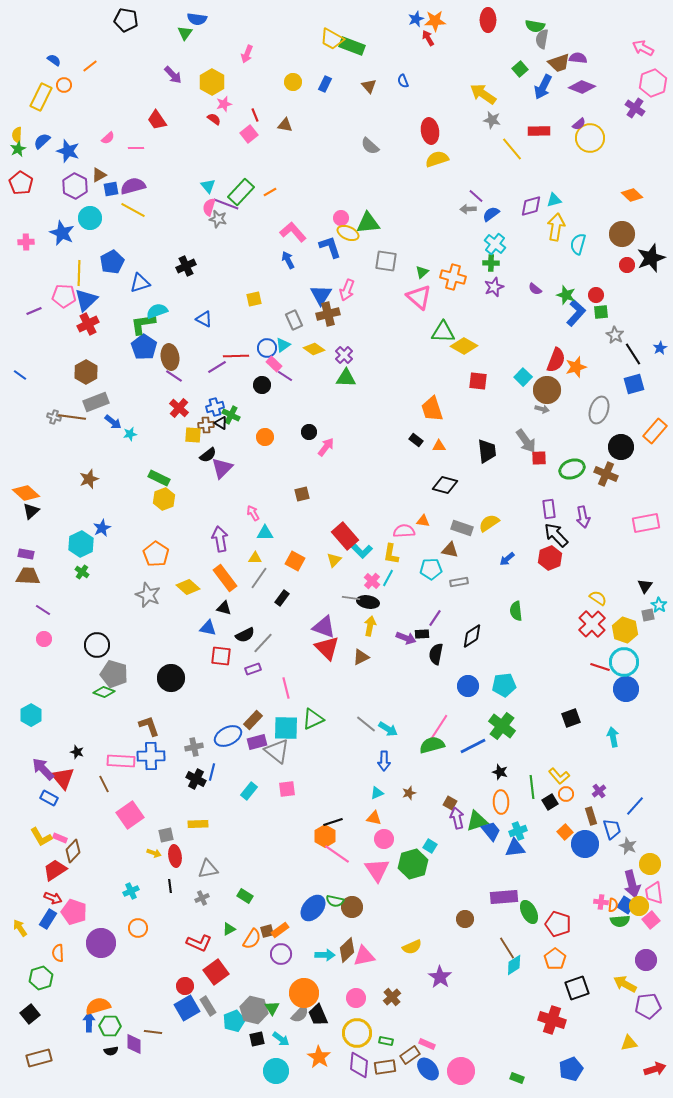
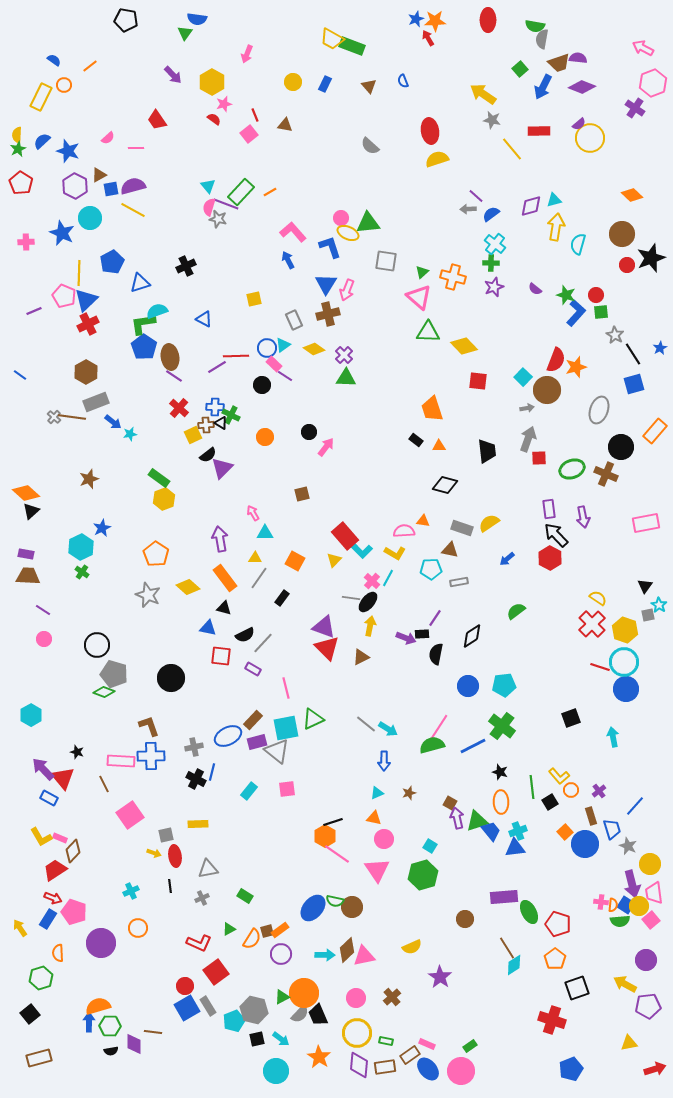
blue triangle at (321, 295): moved 5 px right, 11 px up
pink pentagon at (64, 296): rotated 20 degrees clockwise
green triangle at (443, 332): moved 15 px left
yellow diamond at (464, 346): rotated 16 degrees clockwise
blue cross at (215, 407): rotated 18 degrees clockwise
gray arrow at (542, 409): moved 15 px left, 1 px up; rotated 24 degrees counterclockwise
gray cross at (54, 417): rotated 24 degrees clockwise
yellow square at (193, 435): rotated 30 degrees counterclockwise
gray arrow at (526, 441): moved 2 px right, 2 px up; rotated 125 degrees counterclockwise
green rectangle at (159, 478): rotated 10 degrees clockwise
cyan hexagon at (81, 544): moved 3 px down
yellow L-shape at (391, 554): moved 4 px right, 1 px up; rotated 70 degrees counterclockwise
red hexagon at (550, 558): rotated 10 degrees counterclockwise
black ellipse at (368, 602): rotated 60 degrees counterclockwise
green semicircle at (516, 611): rotated 60 degrees clockwise
purple rectangle at (253, 669): rotated 49 degrees clockwise
cyan square at (286, 728): rotated 12 degrees counterclockwise
orange circle at (566, 794): moved 5 px right, 4 px up
green hexagon at (413, 864): moved 10 px right, 11 px down
green triangle at (272, 1008): moved 10 px right, 11 px up; rotated 35 degrees clockwise
green rectangle at (517, 1078): moved 47 px left, 32 px up; rotated 56 degrees counterclockwise
